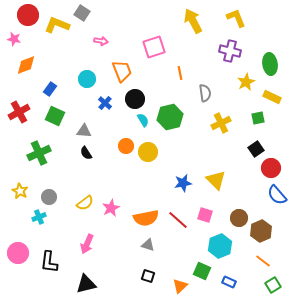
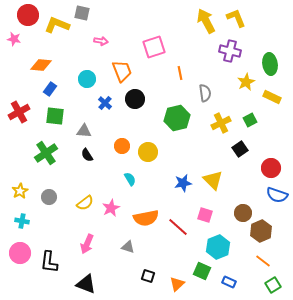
gray square at (82, 13): rotated 21 degrees counterclockwise
yellow arrow at (193, 21): moved 13 px right
orange diamond at (26, 65): moved 15 px right; rotated 25 degrees clockwise
green square at (55, 116): rotated 18 degrees counterclockwise
green hexagon at (170, 117): moved 7 px right, 1 px down
green square at (258, 118): moved 8 px left, 2 px down; rotated 16 degrees counterclockwise
cyan semicircle at (143, 120): moved 13 px left, 59 px down
orange circle at (126, 146): moved 4 px left
black square at (256, 149): moved 16 px left
green cross at (39, 153): moved 7 px right; rotated 10 degrees counterclockwise
black semicircle at (86, 153): moved 1 px right, 2 px down
yellow triangle at (216, 180): moved 3 px left
yellow star at (20, 191): rotated 14 degrees clockwise
blue semicircle at (277, 195): rotated 30 degrees counterclockwise
cyan cross at (39, 217): moved 17 px left, 4 px down; rotated 32 degrees clockwise
brown circle at (239, 218): moved 4 px right, 5 px up
red line at (178, 220): moved 7 px down
gray triangle at (148, 245): moved 20 px left, 2 px down
cyan hexagon at (220, 246): moved 2 px left, 1 px down
pink circle at (18, 253): moved 2 px right
black triangle at (86, 284): rotated 35 degrees clockwise
orange triangle at (180, 286): moved 3 px left, 2 px up
